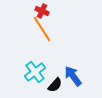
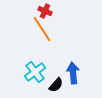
red cross: moved 3 px right
blue arrow: moved 3 px up; rotated 30 degrees clockwise
black semicircle: moved 1 px right
